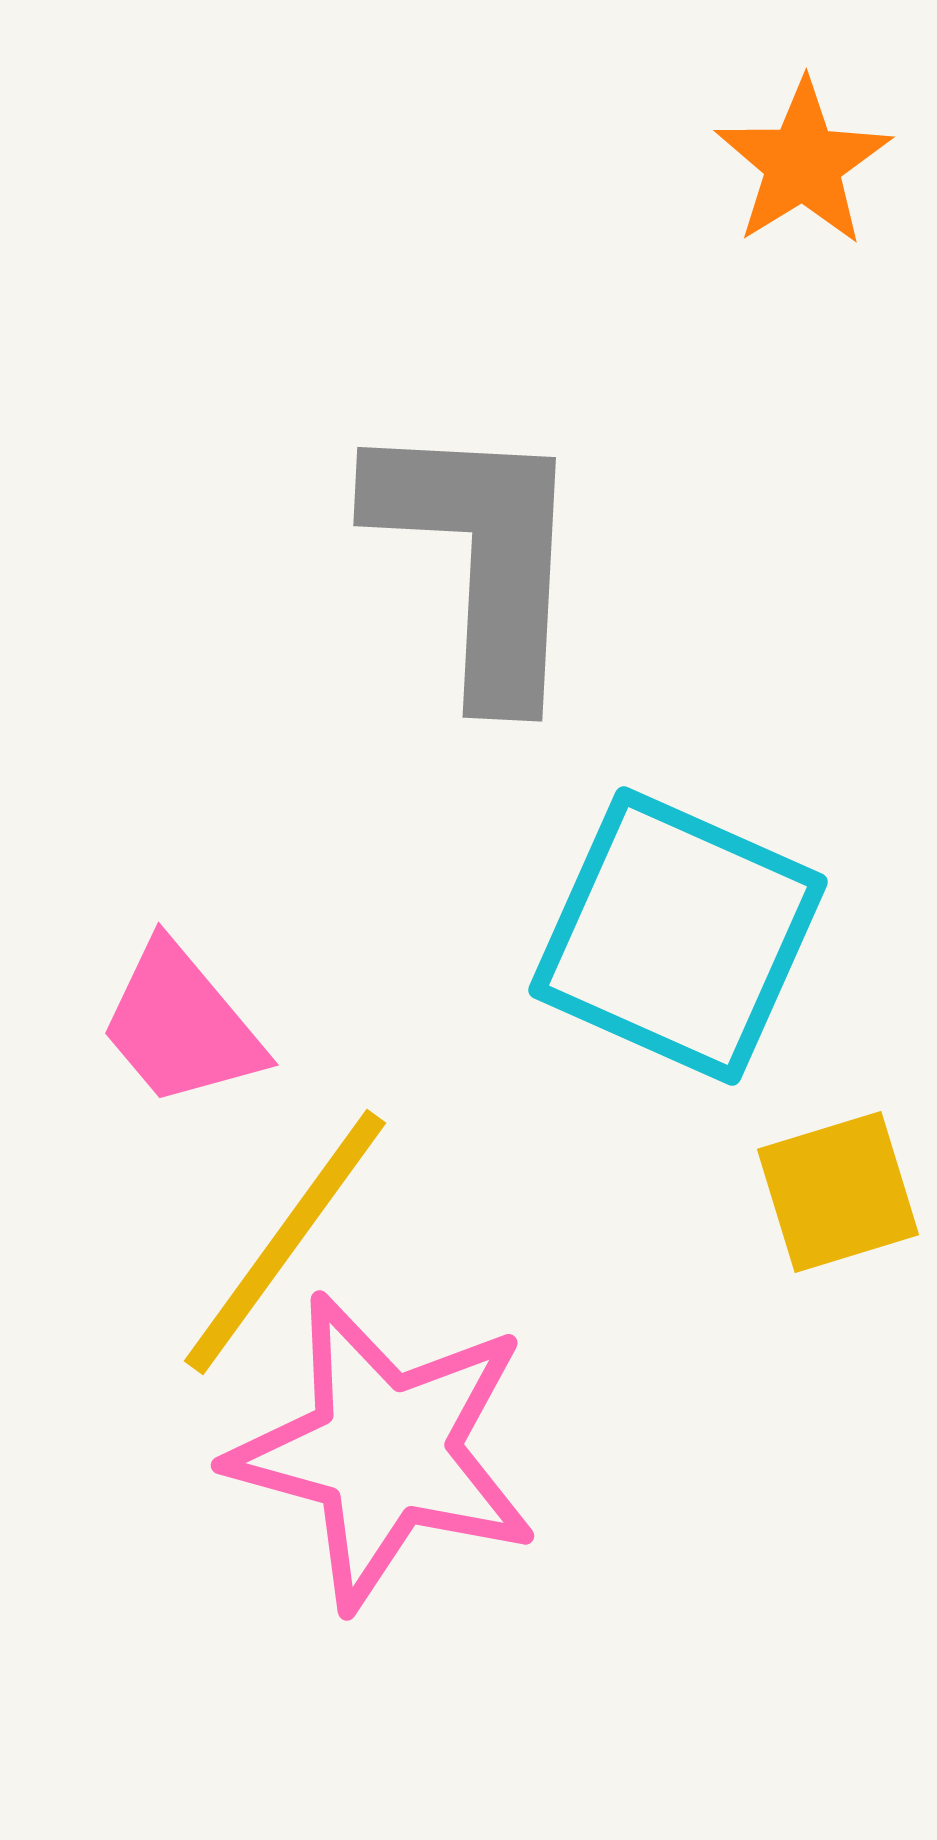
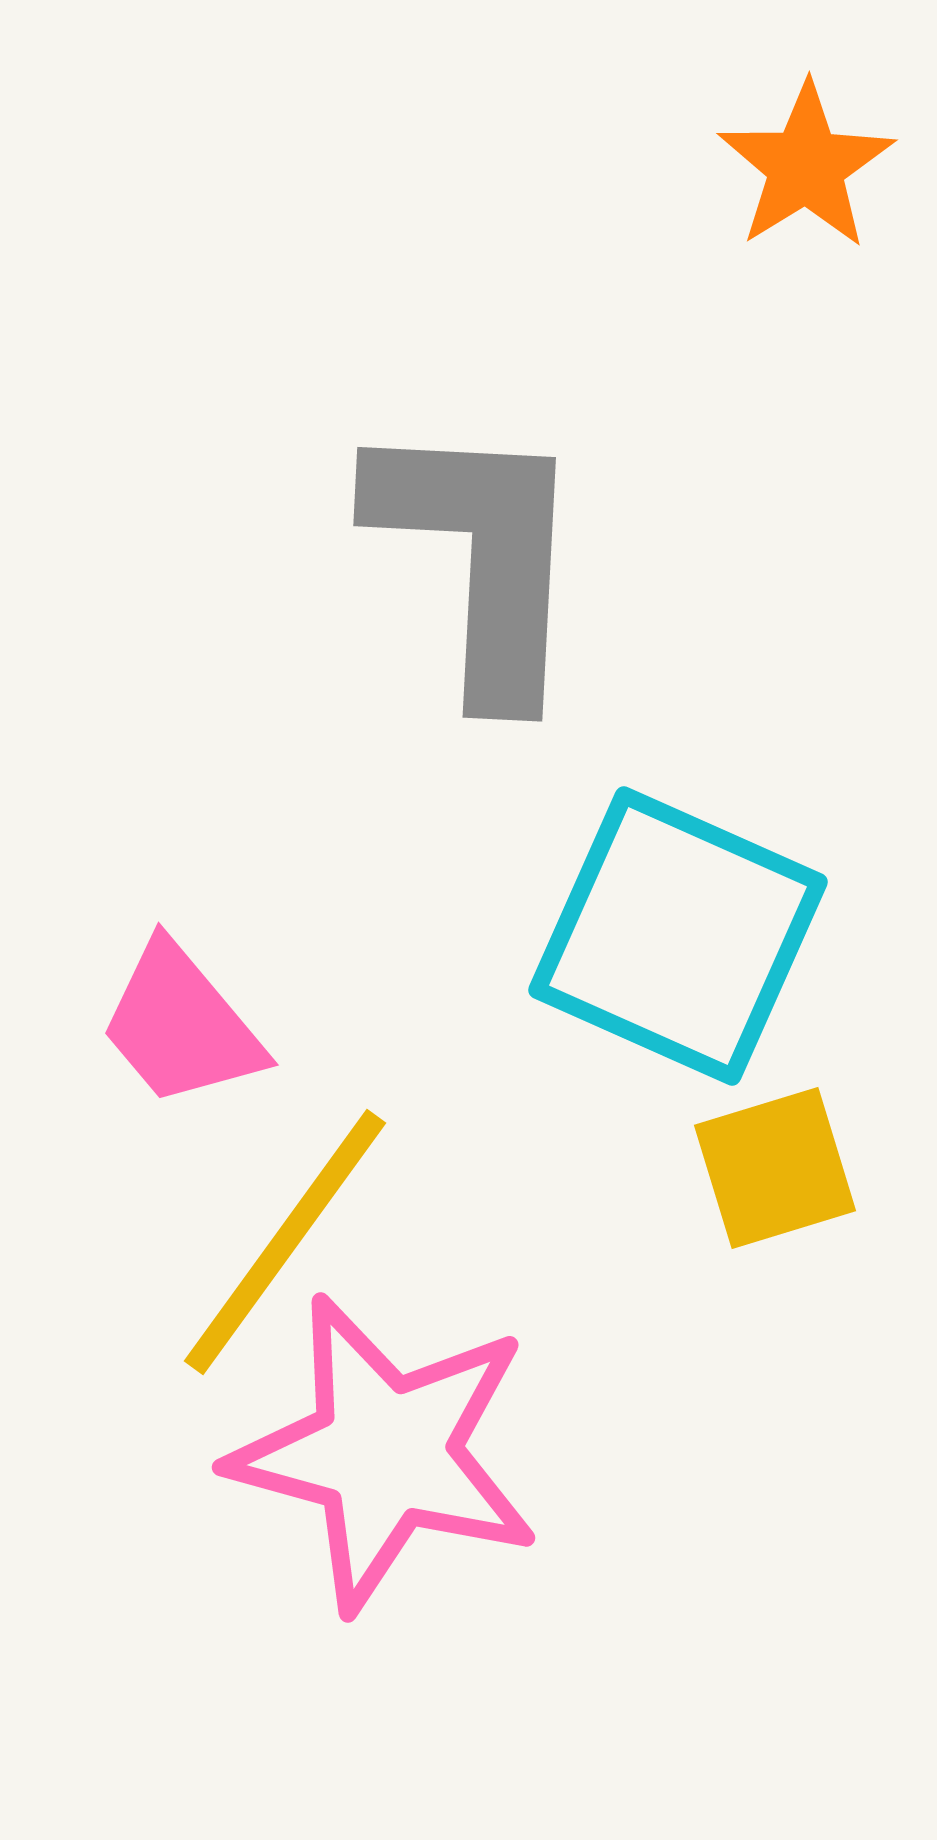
orange star: moved 3 px right, 3 px down
yellow square: moved 63 px left, 24 px up
pink star: moved 1 px right, 2 px down
